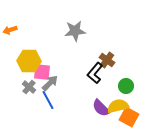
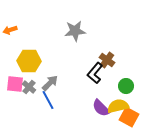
pink square: moved 27 px left, 12 px down
